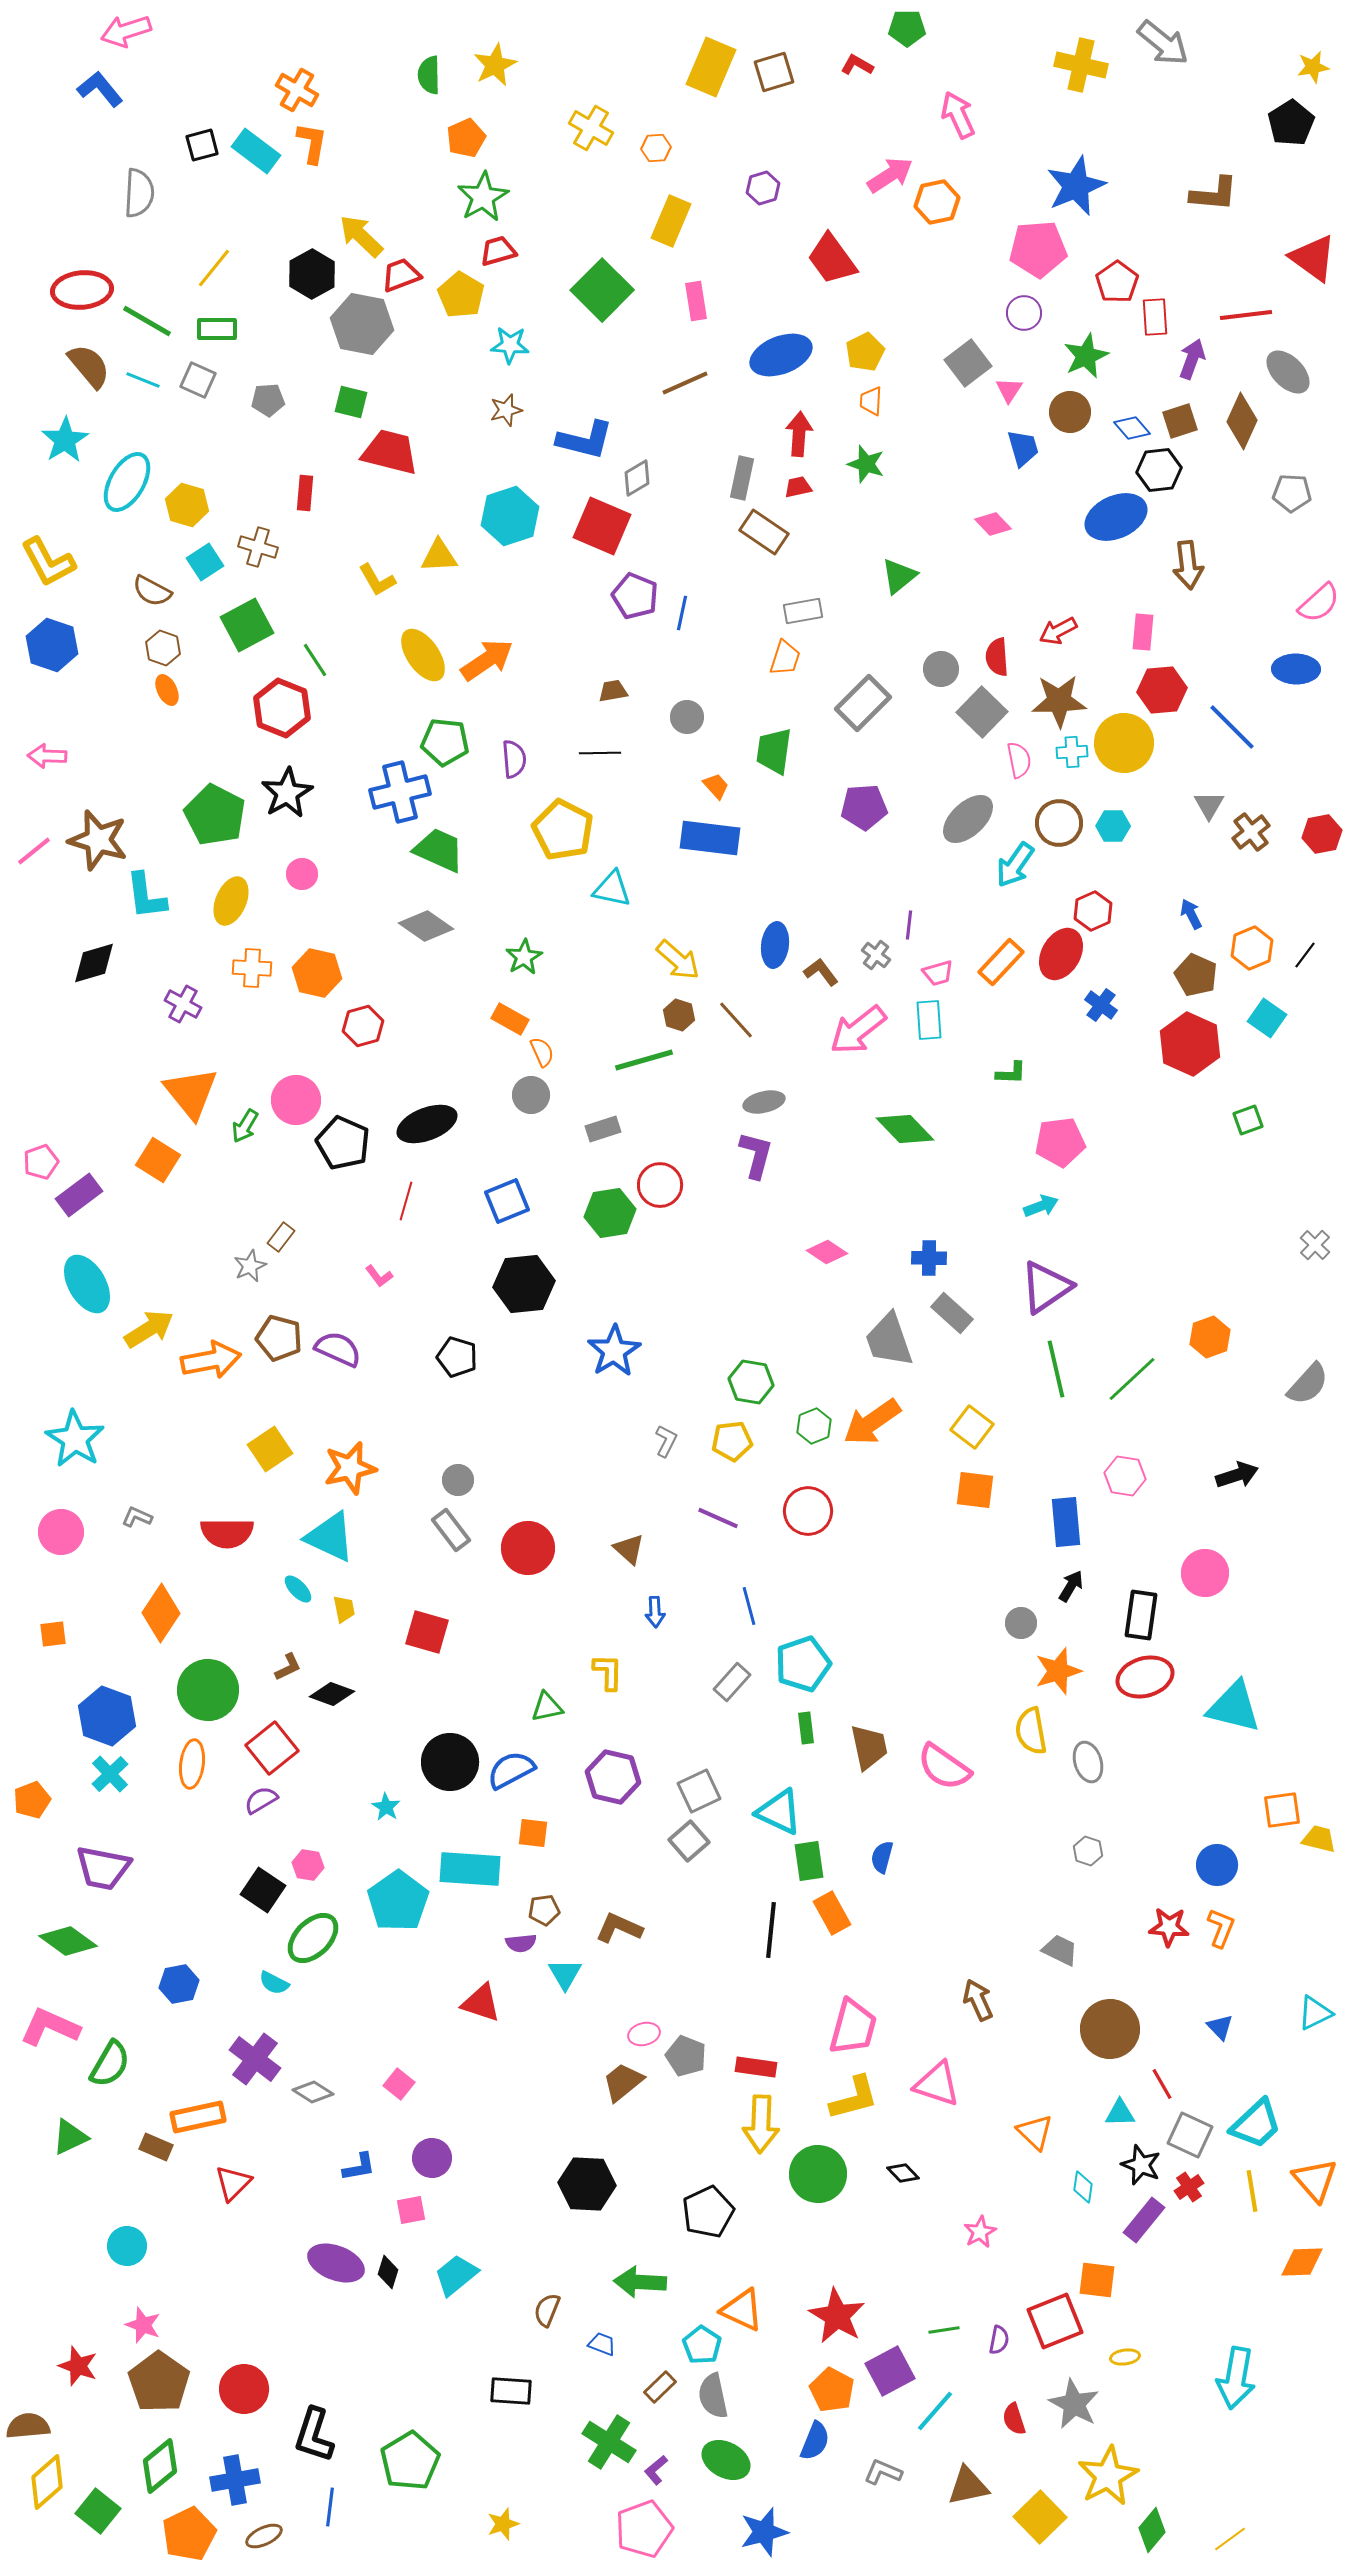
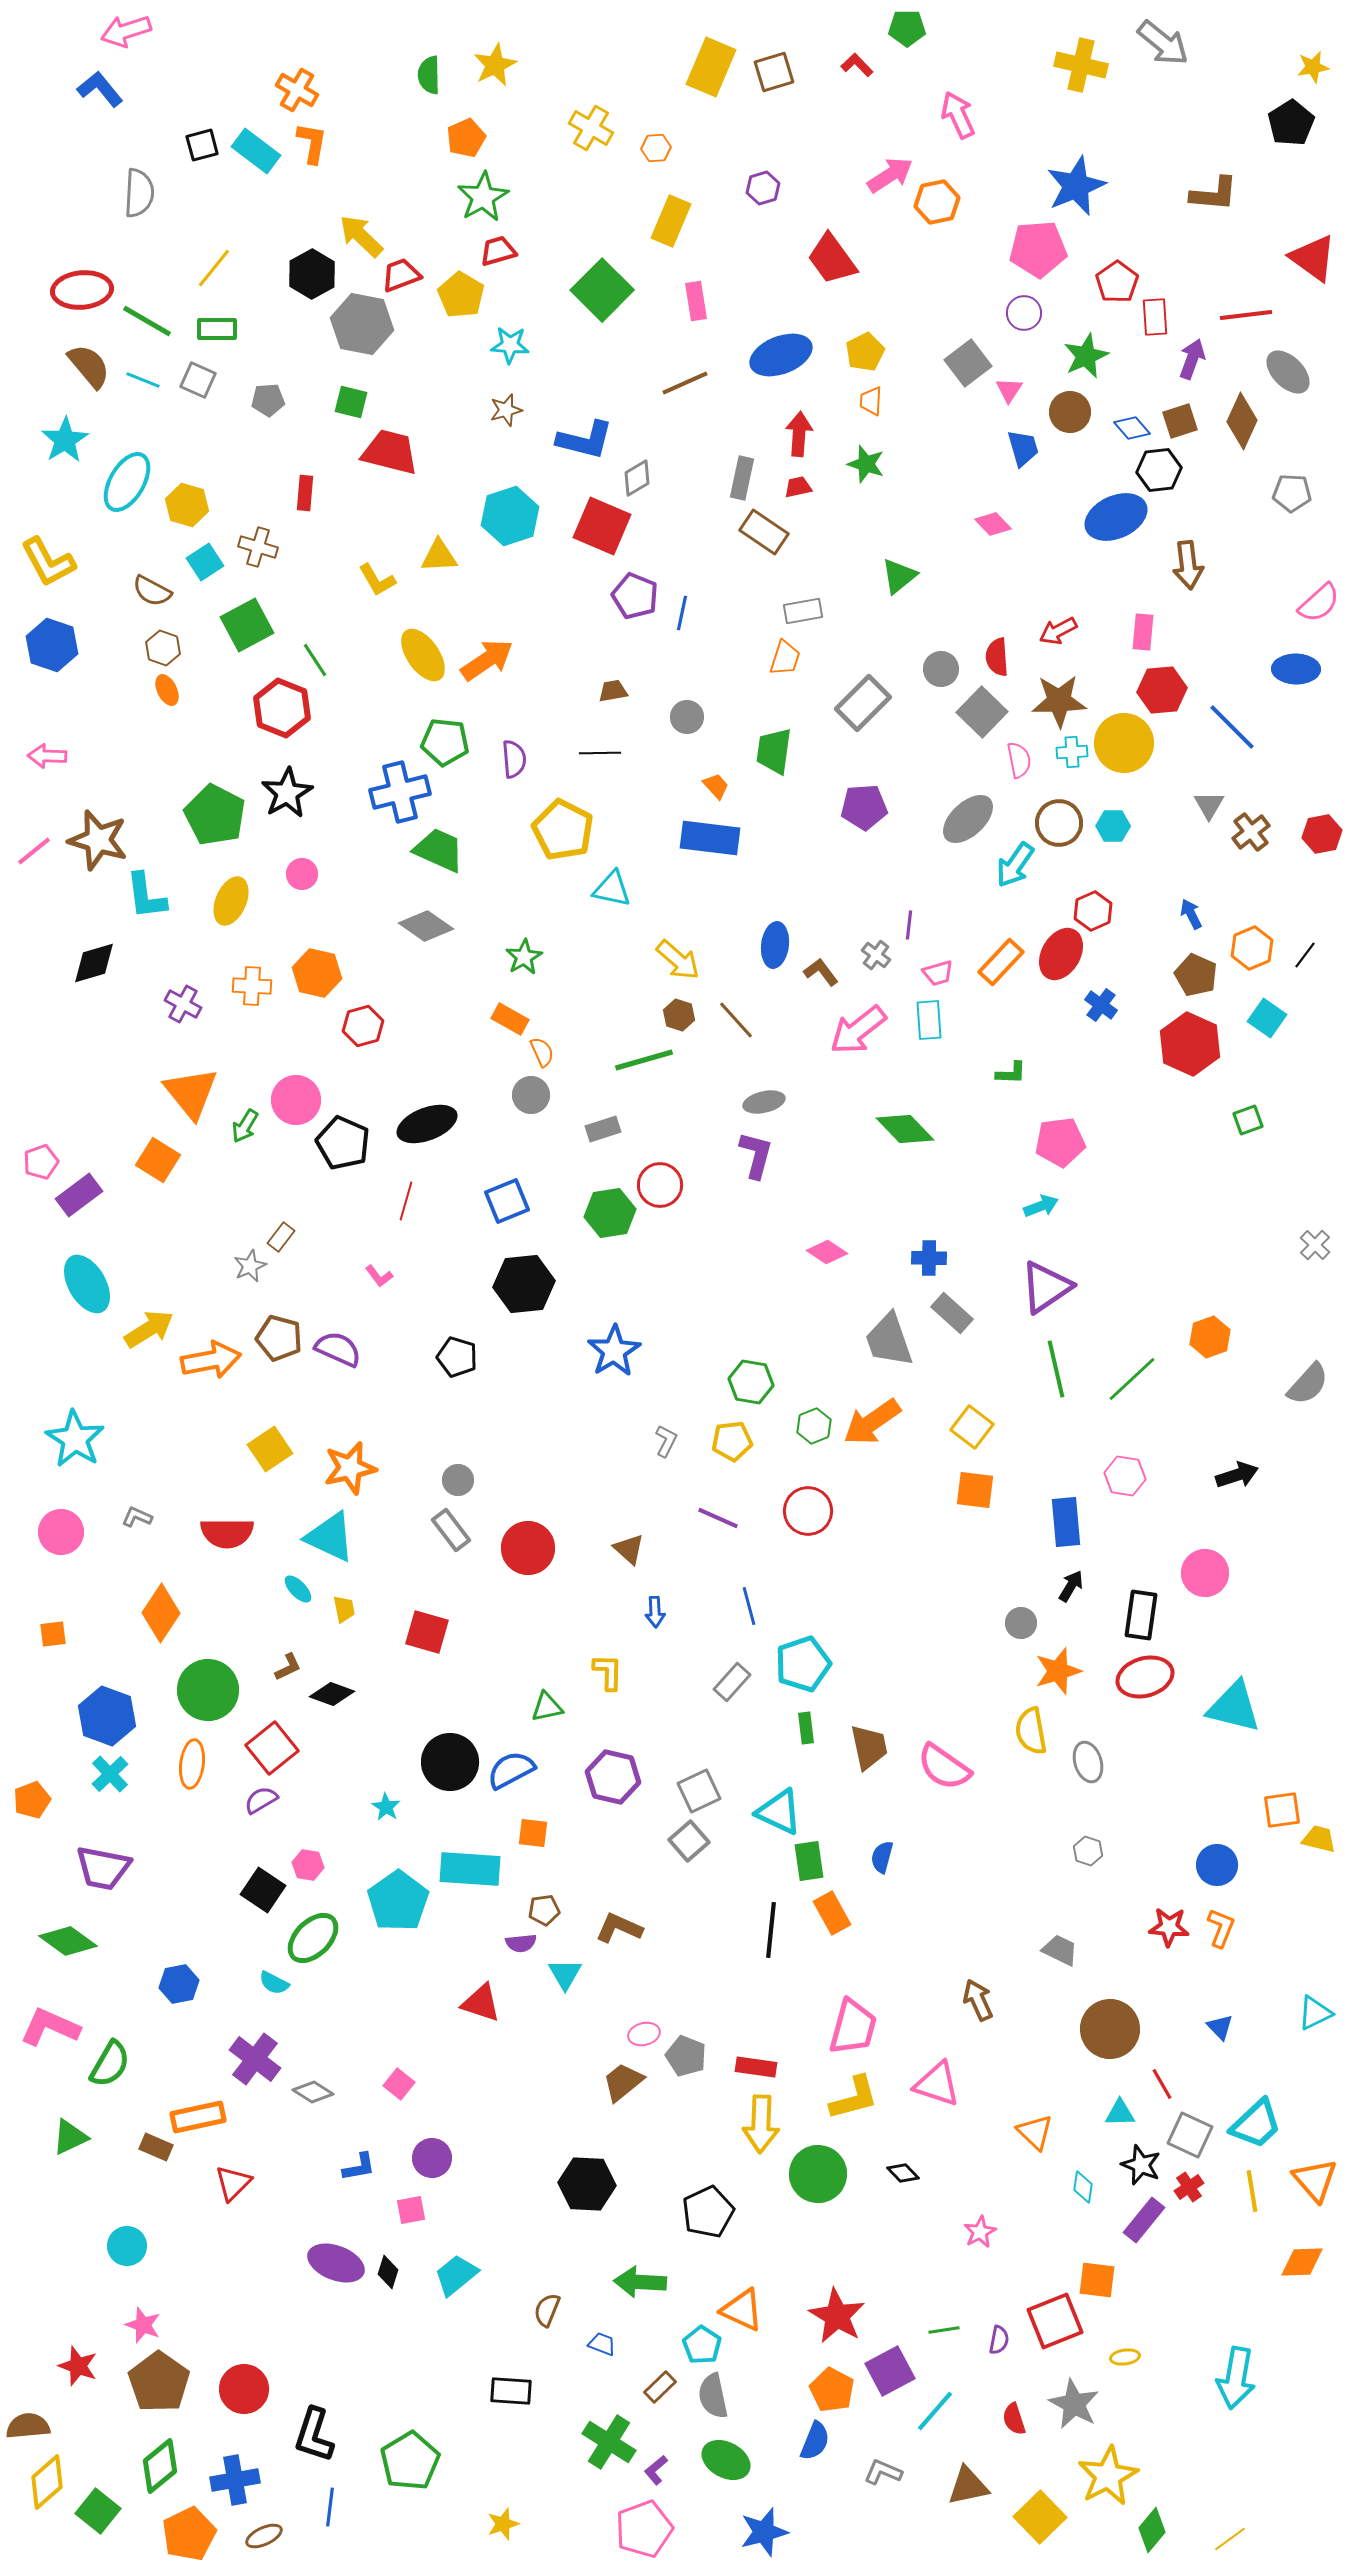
red L-shape at (857, 65): rotated 16 degrees clockwise
orange cross at (252, 968): moved 18 px down
